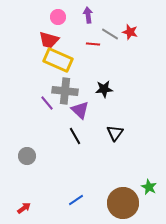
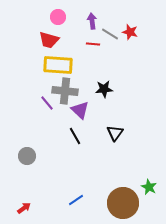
purple arrow: moved 4 px right, 6 px down
yellow rectangle: moved 5 px down; rotated 20 degrees counterclockwise
